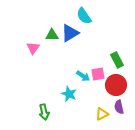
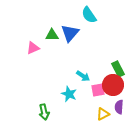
cyan semicircle: moved 5 px right, 1 px up
blue triangle: rotated 18 degrees counterclockwise
pink triangle: rotated 32 degrees clockwise
green rectangle: moved 1 px right, 9 px down
pink square: moved 16 px down
red circle: moved 3 px left
purple semicircle: rotated 16 degrees clockwise
yellow triangle: moved 1 px right
